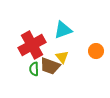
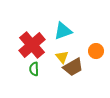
cyan triangle: moved 1 px down
red cross: rotated 12 degrees counterclockwise
brown trapezoid: moved 23 px right, 1 px down; rotated 50 degrees counterclockwise
